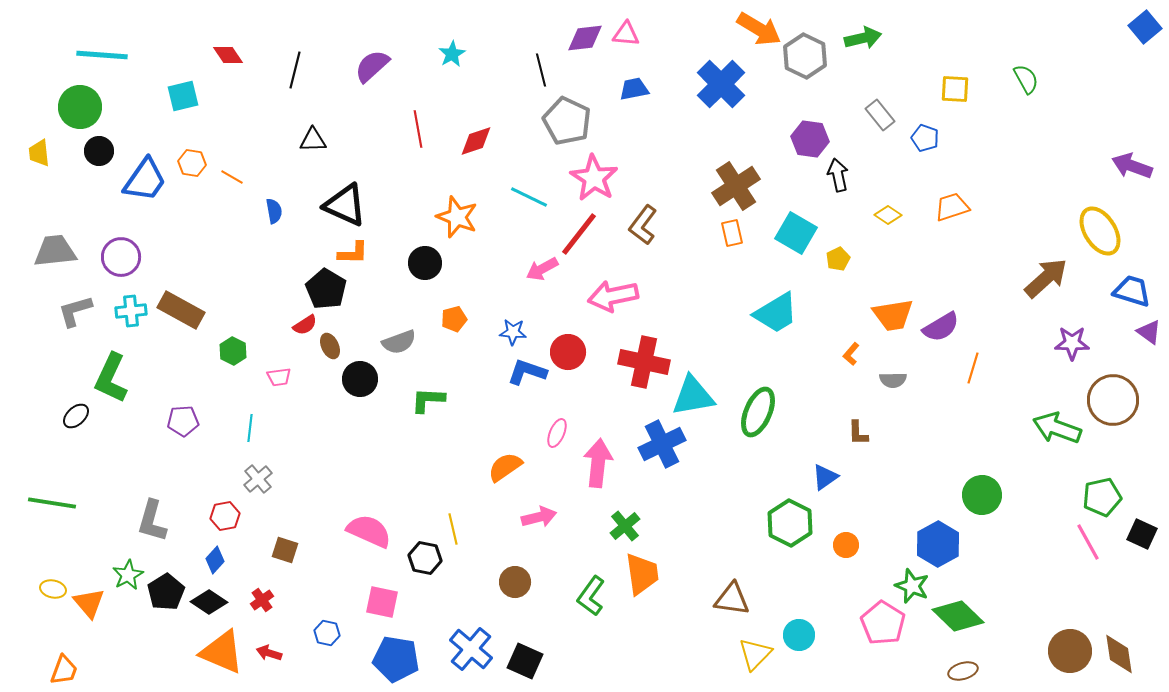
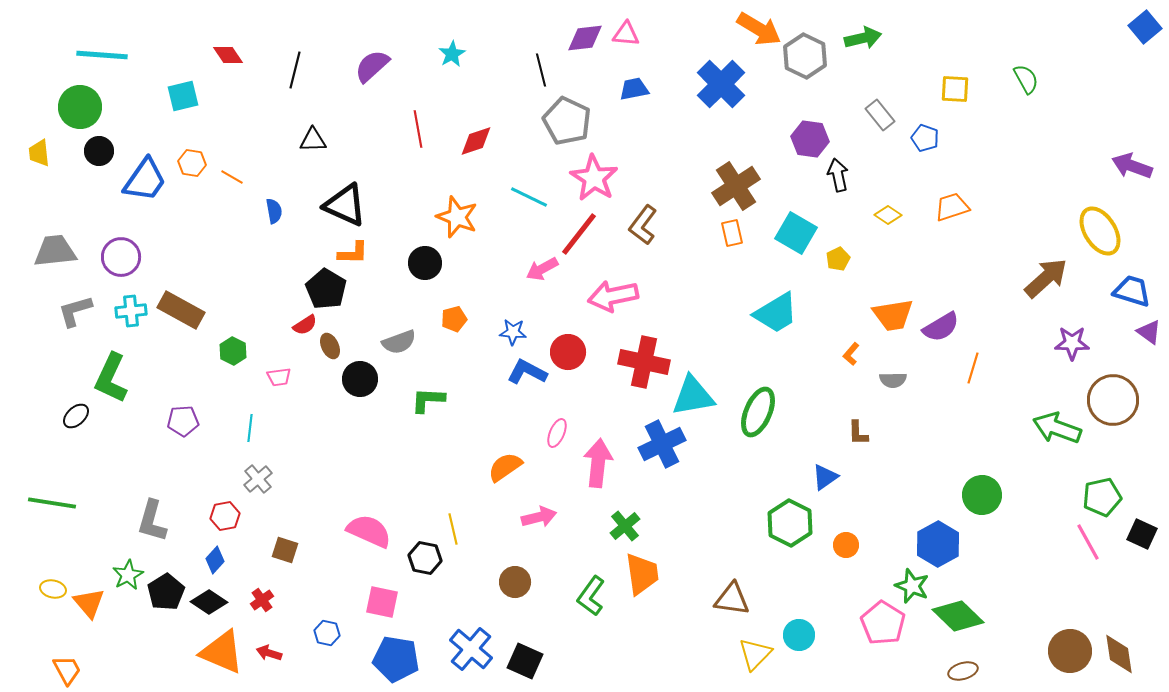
blue L-shape at (527, 372): rotated 9 degrees clockwise
orange trapezoid at (64, 670): moved 3 px right; rotated 48 degrees counterclockwise
